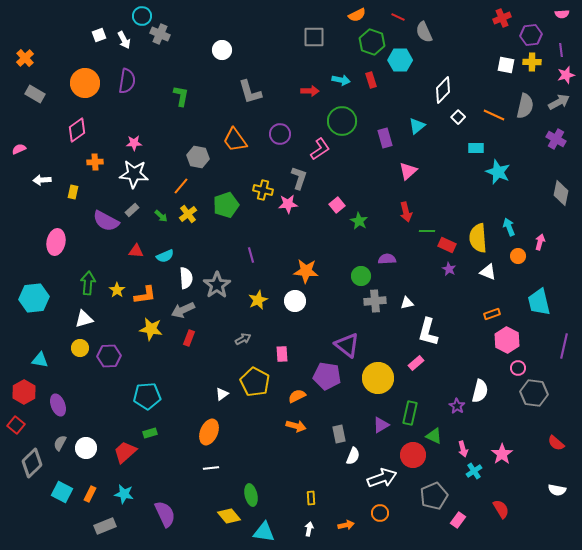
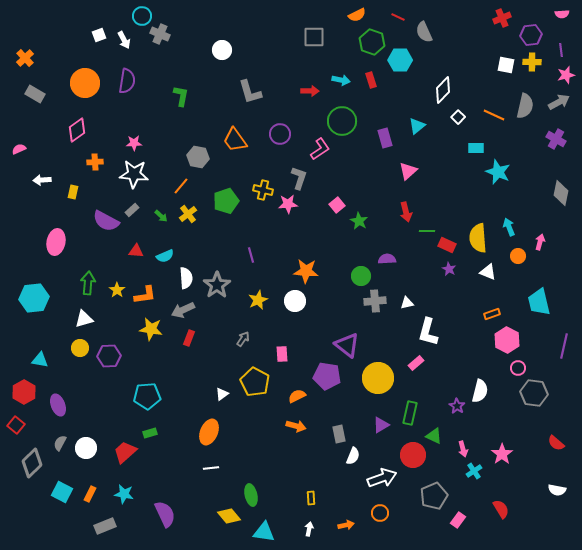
green pentagon at (226, 205): moved 4 px up
gray arrow at (243, 339): rotated 28 degrees counterclockwise
